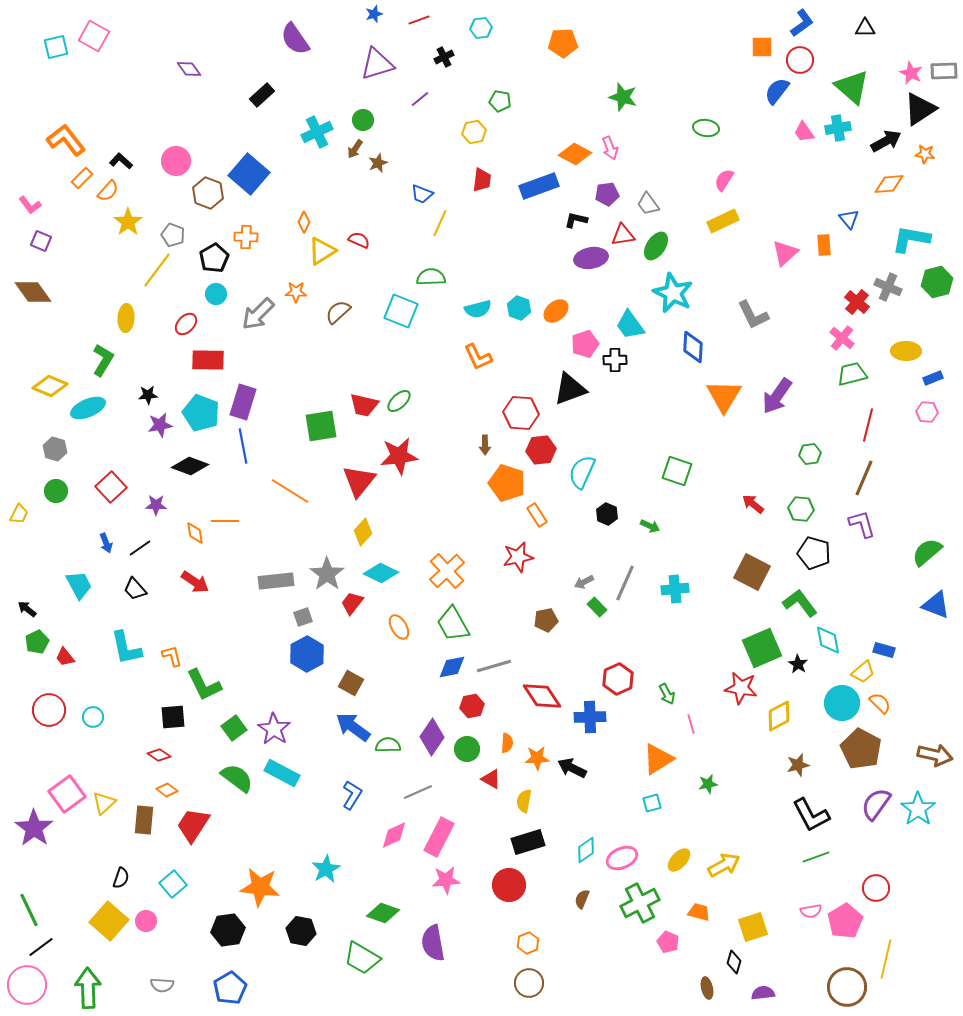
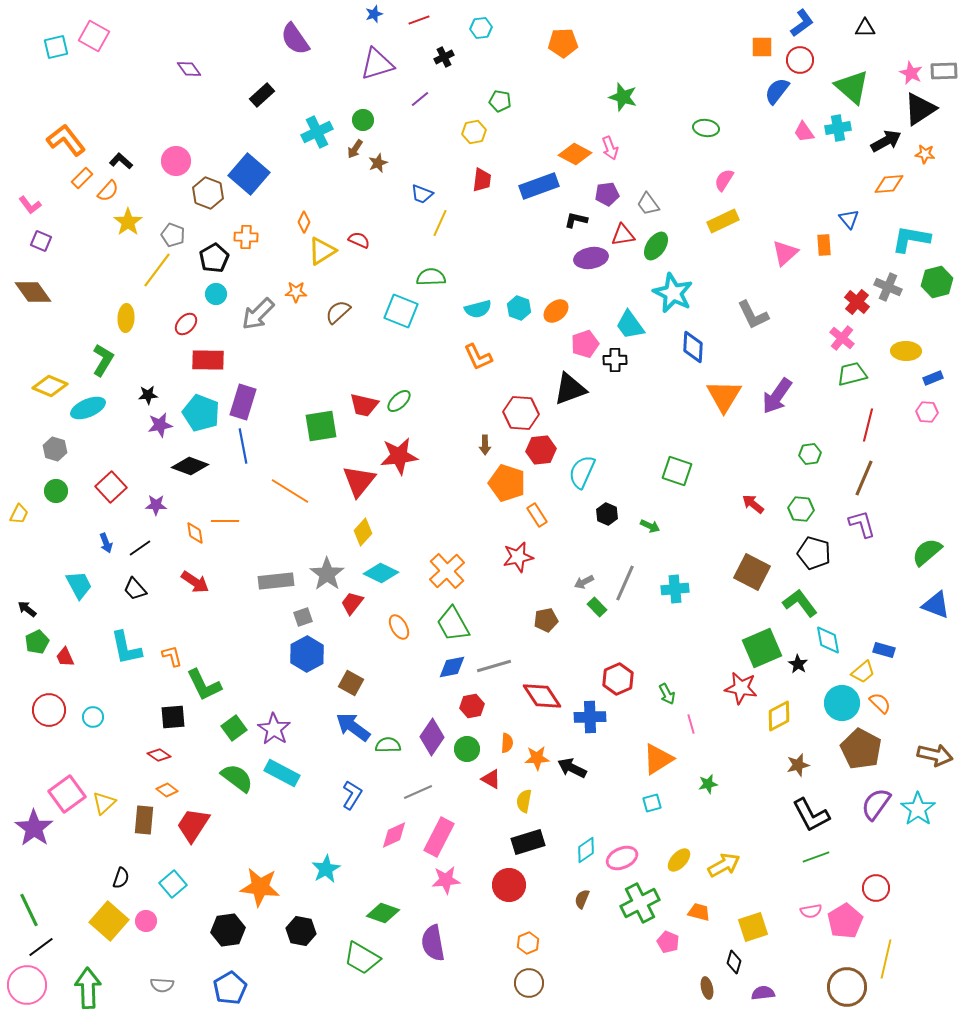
red trapezoid at (65, 657): rotated 15 degrees clockwise
